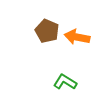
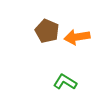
orange arrow: rotated 20 degrees counterclockwise
